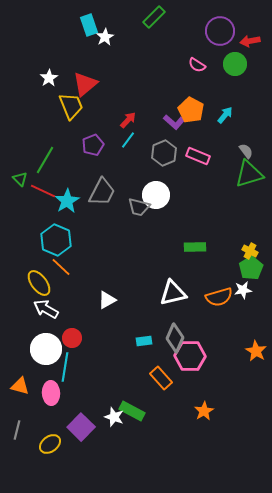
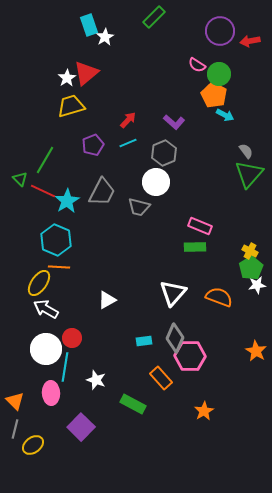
green circle at (235, 64): moved 16 px left, 10 px down
white star at (49, 78): moved 18 px right
red triangle at (85, 84): moved 1 px right, 11 px up
yellow trapezoid at (71, 106): rotated 84 degrees counterclockwise
orange pentagon at (191, 110): moved 23 px right, 15 px up
cyan arrow at (225, 115): rotated 78 degrees clockwise
cyan line at (128, 140): moved 3 px down; rotated 30 degrees clockwise
pink rectangle at (198, 156): moved 2 px right, 70 px down
green triangle at (249, 174): rotated 32 degrees counterclockwise
white circle at (156, 195): moved 13 px up
orange line at (61, 267): moved 2 px left; rotated 40 degrees counterclockwise
yellow ellipse at (39, 283): rotated 72 degrees clockwise
white star at (243, 290): moved 14 px right, 5 px up
white triangle at (173, 293): rotated 36 degrees counterclockwise
orange semicircle at (219, 297): rotated 144 degrees counterclockwise
orange triangle at (20, 386): moved 5 px left, 15 px down; rotated 30 degrees clockwise
green rectangle at (132, 411): moved 1 px right, 7 px up
white star at (114, 417): moved 18 px left, 37 px up
gray line at (17, 430): moved 2 px left, 1 px up
yellow ellipse at (50, 444): moved 17 px left, 1 px down
